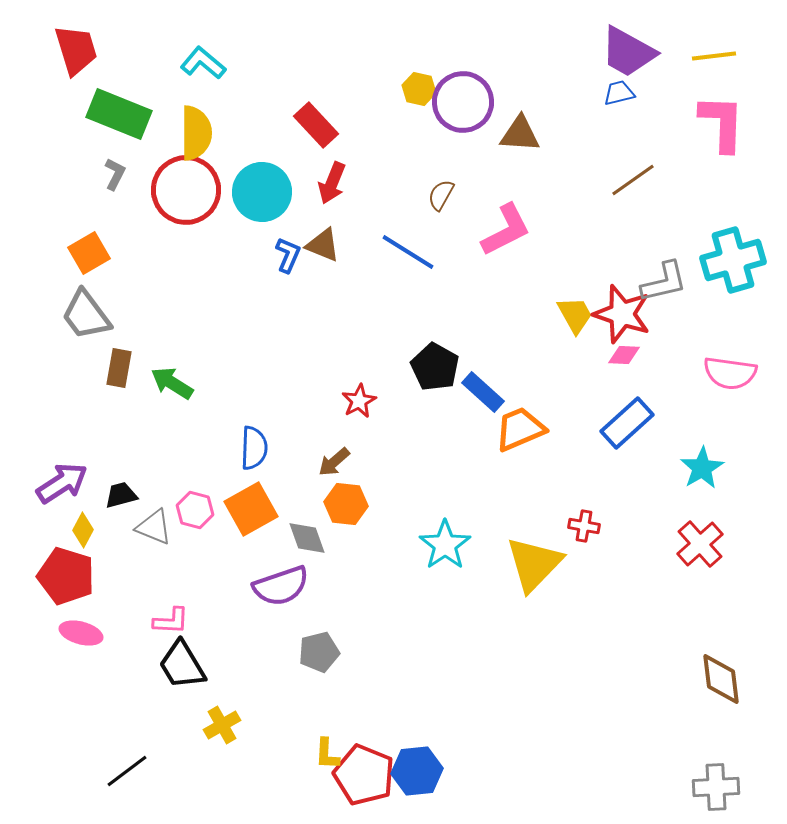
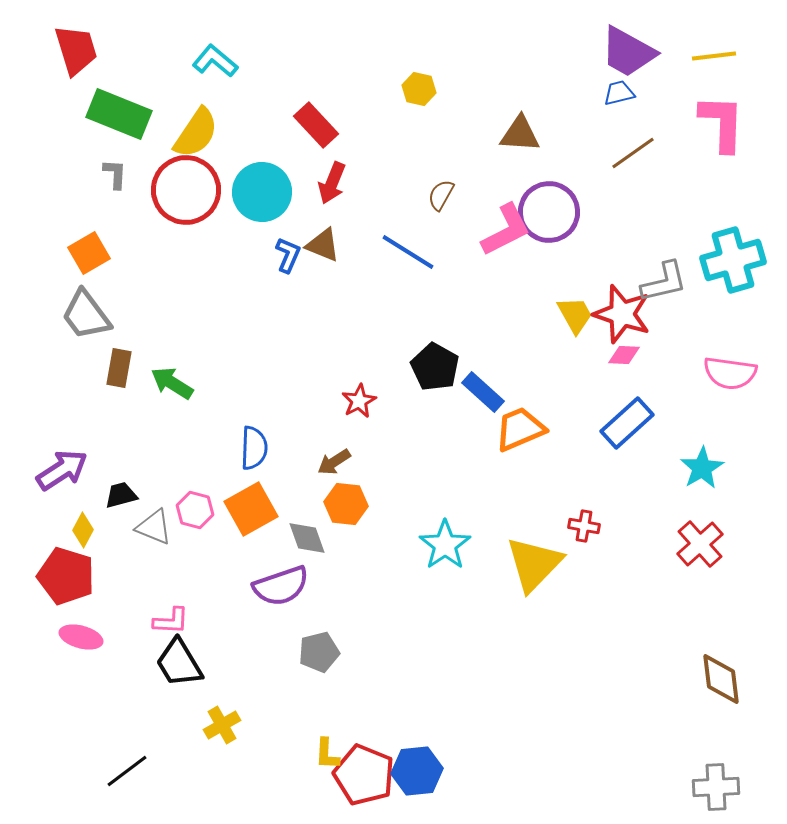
cyan L-shape at (203, 63): moved 12 px right, 2 px up
purple circle at (463, 102): moved 86 px right, 110 px down
yellow semicircle at (196, 133): rotated 34 degrees clockwise
gray L-shape at (115, 174): rotated 24 degrees counterclockwise
brown line at (633, 180): moved 27 px up
brown arrow at (334, 462): rotated 8 degrees clockwise
purple arrow at (62, 483): moved 13 px up
pink ellipse at (81, 633): moved 4 px down
black trapezoid at (182, 665): moved 3 px left, 2 px up
